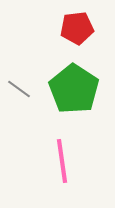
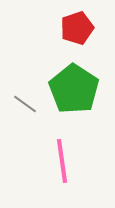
red pentagon: rotated 12 degrees counterclockwise
gray line: moved 6 px right, 15 px down
